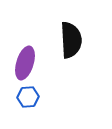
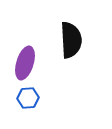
blue hexagon: moved 1 px down
